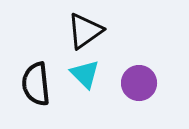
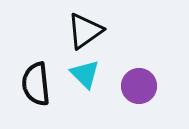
purple circle: moved 3 px down
